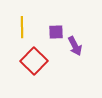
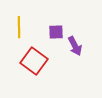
yellow line: moved 3 px left
red square: rotated 8 degrees counterclockwise
